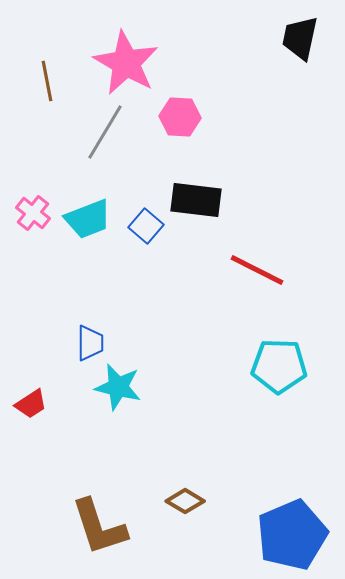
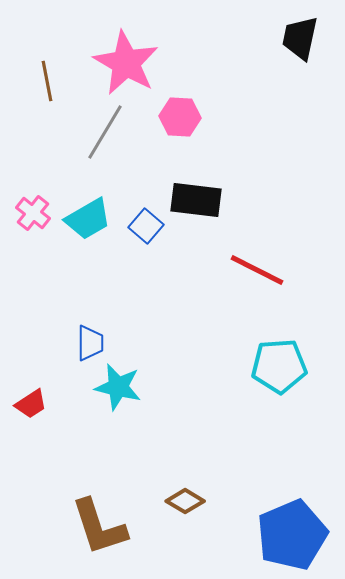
cyan trapezoid: rotated 9 degrees counterclockwise
cyan pentagon: rotated 6 degrees counterclockwise
